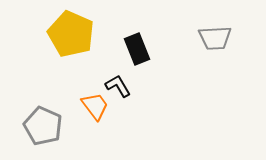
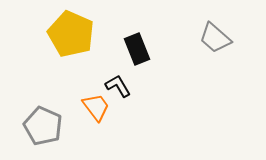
gray trapezoid: rotated 44 degrees clockwise
orange trapezoid: moved 1 px right, 1 px down
